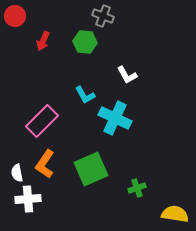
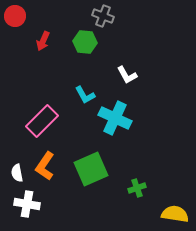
orange L-shape: moved 2 px down
white cross: moved 1 px left, 5 px down; rotated 15 degrees clockwise
